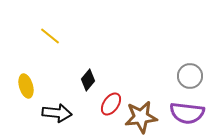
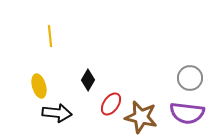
yellow line: rotated 45 degrees clockwise
gray circle: moved 2 px down
black diamond: rotated 10 degrees counterclockwise
yellow ellipse: moved 13 px right
brown star: rotated 20 degrees clockwise
